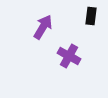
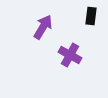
purple cross: moved 1 px right, 1 px up
